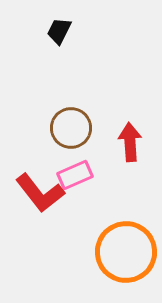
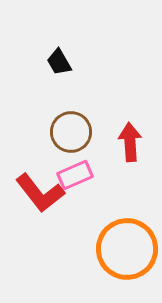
black trapezoid: moved 31 px down; rotated 56 degrees counterclockwise
brown circle: moved 4 px down
orange circle: moved 1 px right, 3 px up
